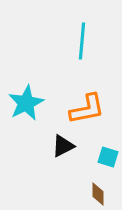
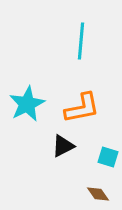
cyan line: moved 1 px left
cyan star: moved 1 px right, 1 px down
orange L-shape: moved 5 px left, 1 px up
brown diamond: rotated 35 degrees counterclockwise
